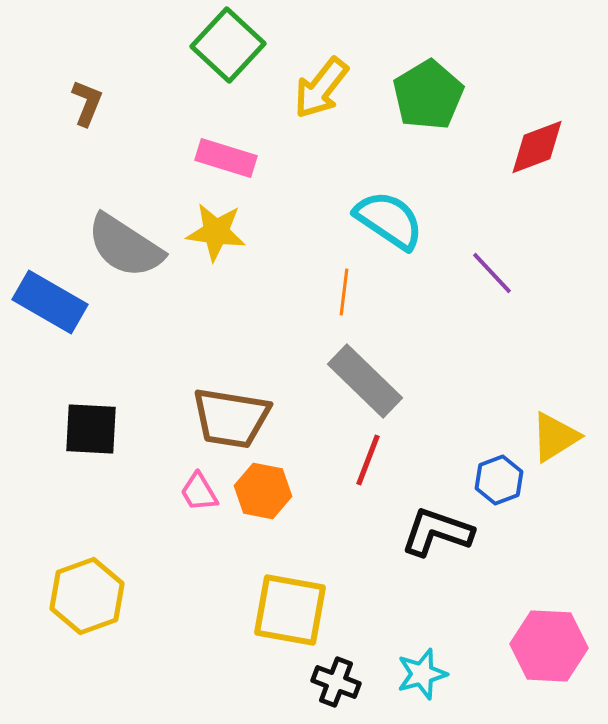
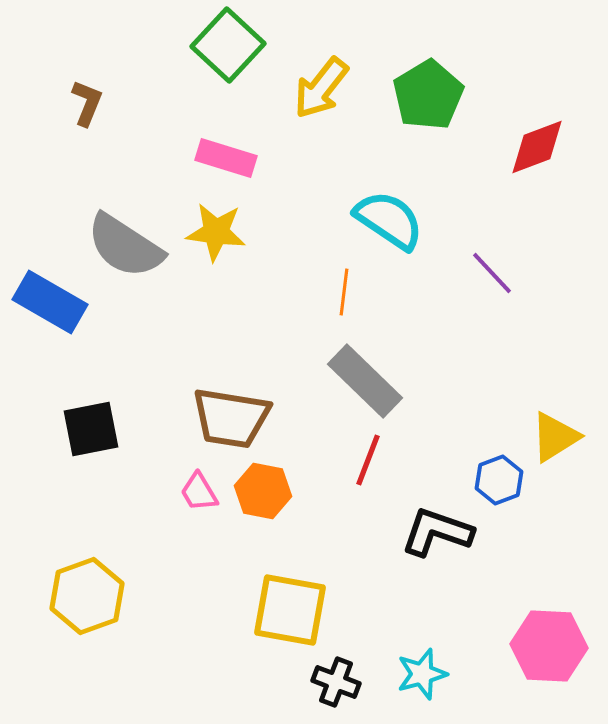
black square: rotated 14 degrees counterclockwise
